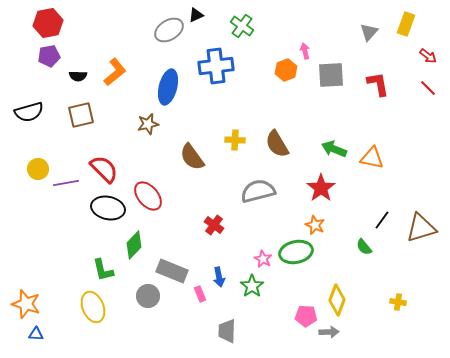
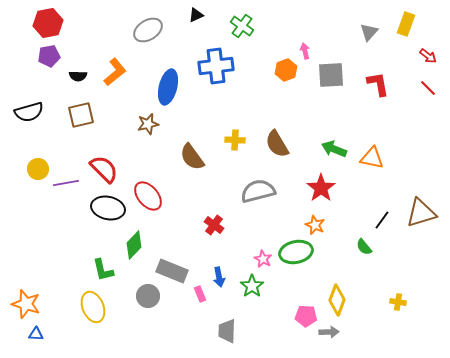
gray ellipse at (169, 30): moved 21 px left
brown triangle at (421, 228): moved 15 px up
